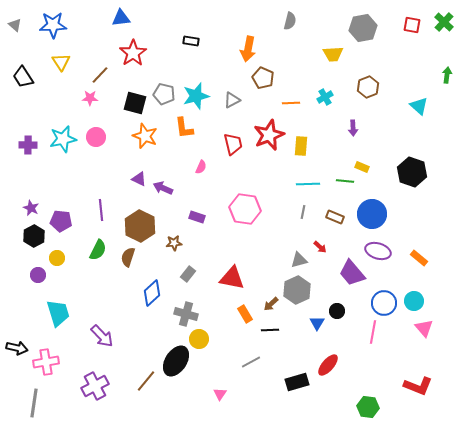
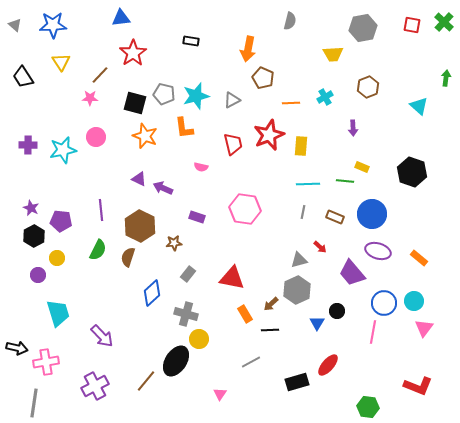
green arrow at (447, 75): moved 1 px left, 3 px down
cyan star at (63, 139): moved 11 px down
pink semicircle at (201, 167): rotated 80 degrees clockwise
pink triangle at (424, 328): rotated 18 degrees clockwise
